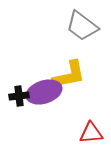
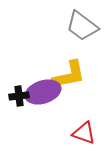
purple ellipse: moved 1 px left
red triangle: moved 7 px left; rotated 25 degrees clockwise
